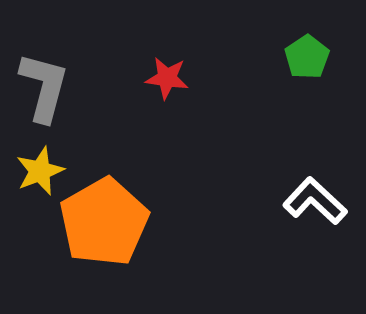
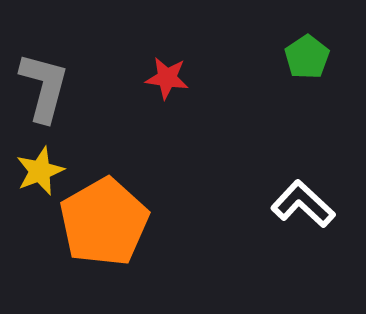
white L-shape: moved 12 px left, 3 px down
